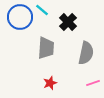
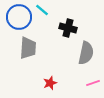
blue circle: moved 1 px left
black cross: moved 6 px down; rotated 30 degrees counterclockwise
gray trapezoid: moved 18 px left
